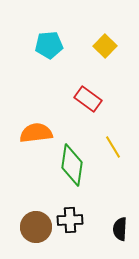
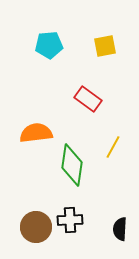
yellow square: rotated 35 degrees clockwise
yellow line: rotated 60 degrees clockwise
